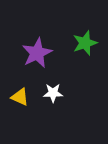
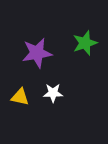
purple star: rotated 16 degrees clockwise
yellow triangle: rotated 12 degrees counterclockwise
